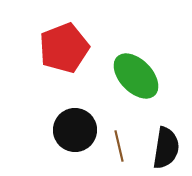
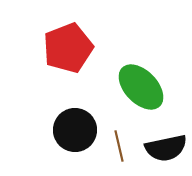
red pentagon: moved 4 px right
green ellipse: moved 5 px right, 11 px down
black semicircle: rotated 69 degrees clockwise
